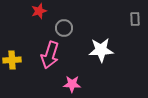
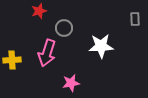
white star: moved 4 px up
pink arrow: moved 3 px left, 2 px up
pink star: moved 1 px left, 1 px up; rotated 12 degrees counterclockwise
